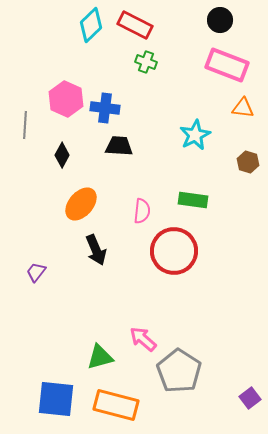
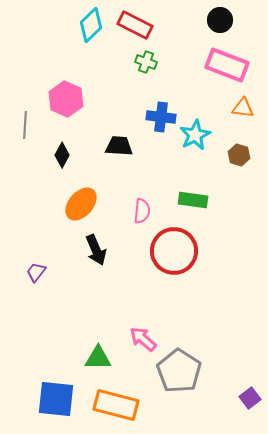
blue cross: moved 56 px right, 9 px down
brown hexagon: moved 9 px left, 7 px up
green triangle: moved 2 px left, 1 px down; rotated 16 degrees clockwise
